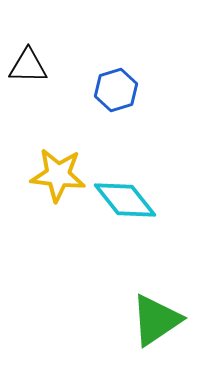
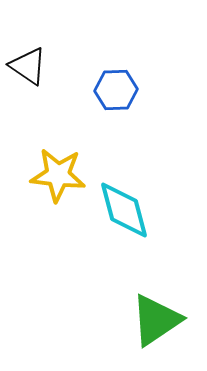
black triangle: rotated 33 degrees clockwise
blue hexagon: rotated 15 degrees clockwise
cyan diamond: moved 1 px left, 10 px down; rotated 24 degrees clockwise
